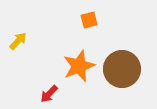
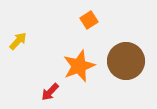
orange square: rotated 18 degrees counterclockwise
brown circle: moved 4 px right, 8 px up
red arrow: moved 1 px right, 2 px up
